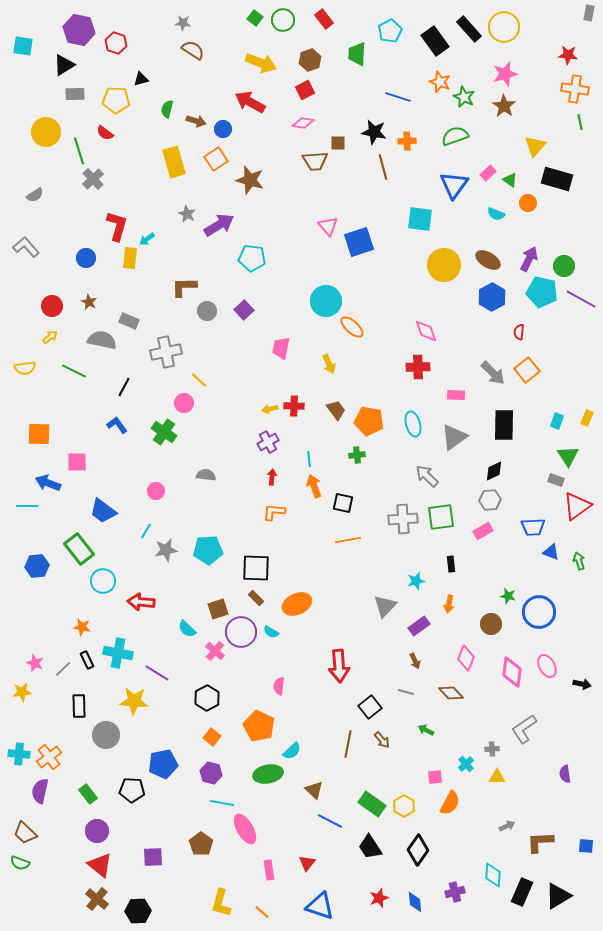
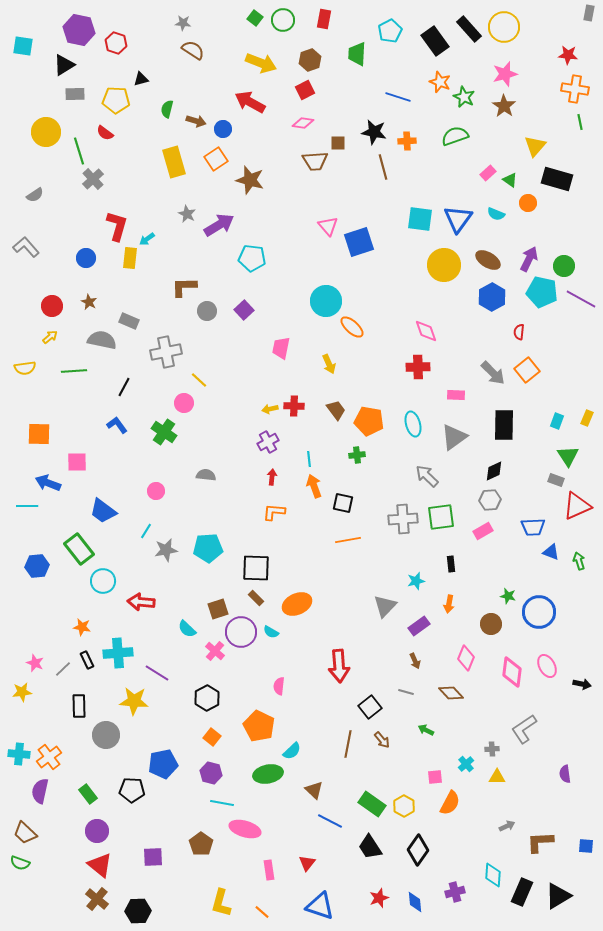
red rectangle at (324, 19): rotated 48 degrees clockwise
blue triangle at (454, 185): moved 4 px right, 34 px down
green line at (74, 371): rotated 30 degrees counterclockwise
red triangle at (577, 506): rotated 12 degrees clockwise
cyan pentagon at (208, 550): moved 2 px up
cyan cross at (118, 653): rotated 16 degrees counterclockwise
pink ellipse at (245, 829): rotated 44 degrees counterclockwise
